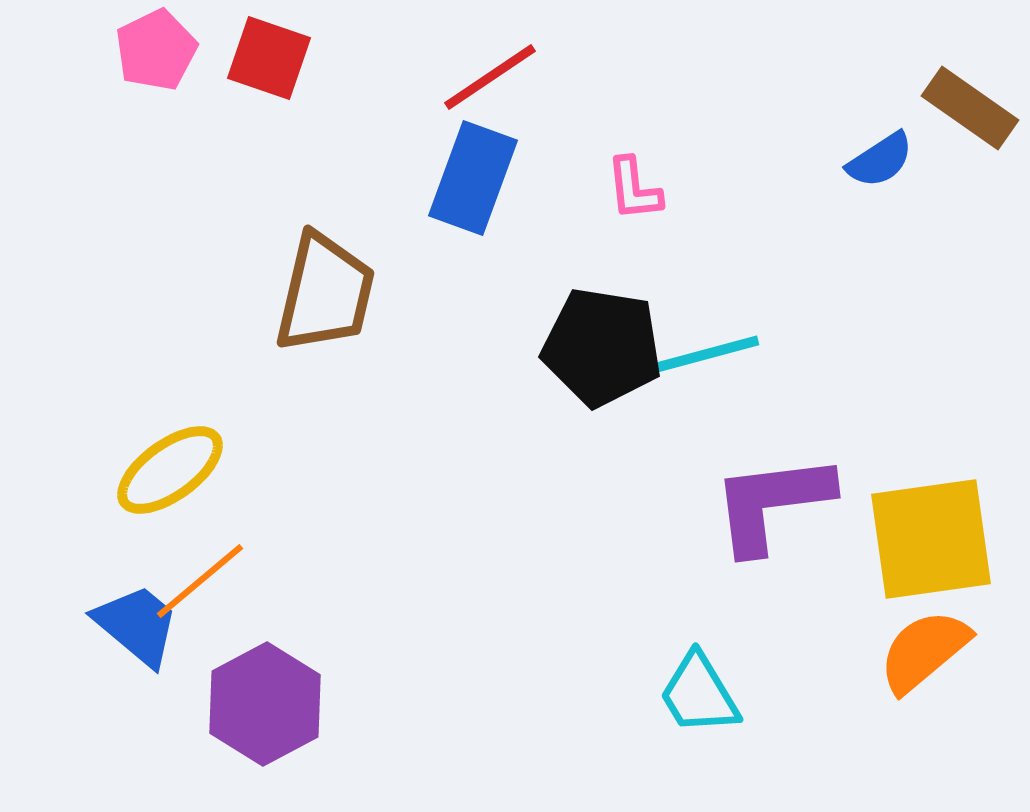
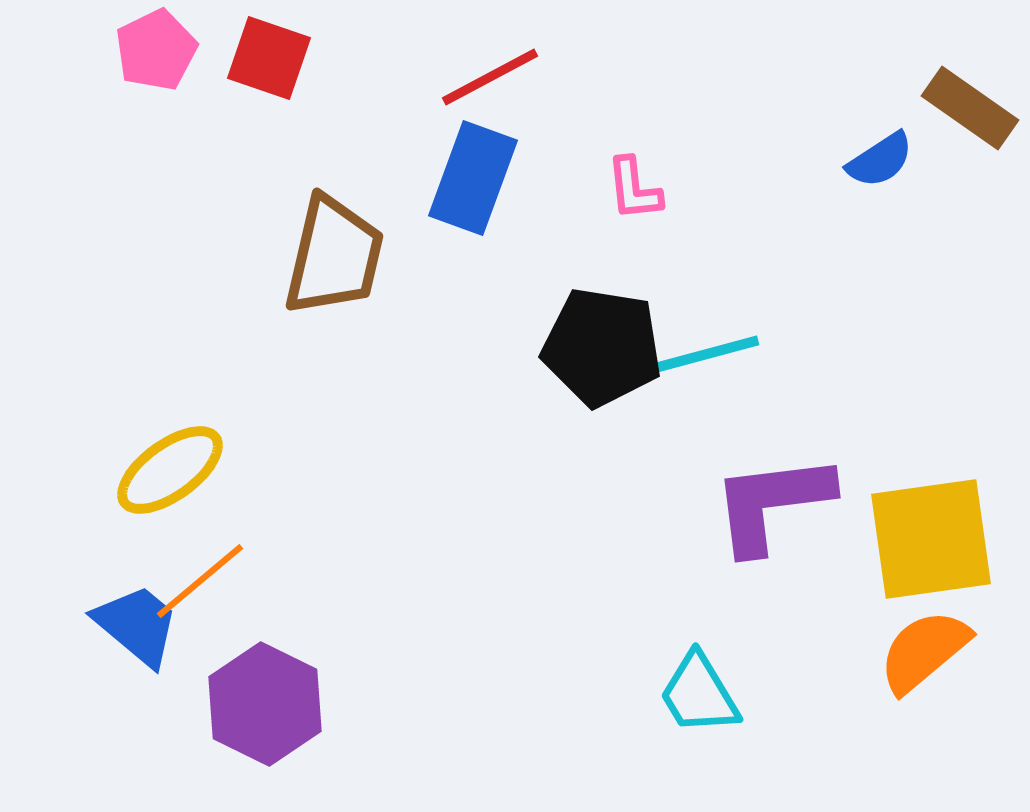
red line: rotated 6 degrees clockwise
brown trapezoid: moved 9 px right, 37 px up
purple hexagon: rotated 6 degrees counterclockwise
